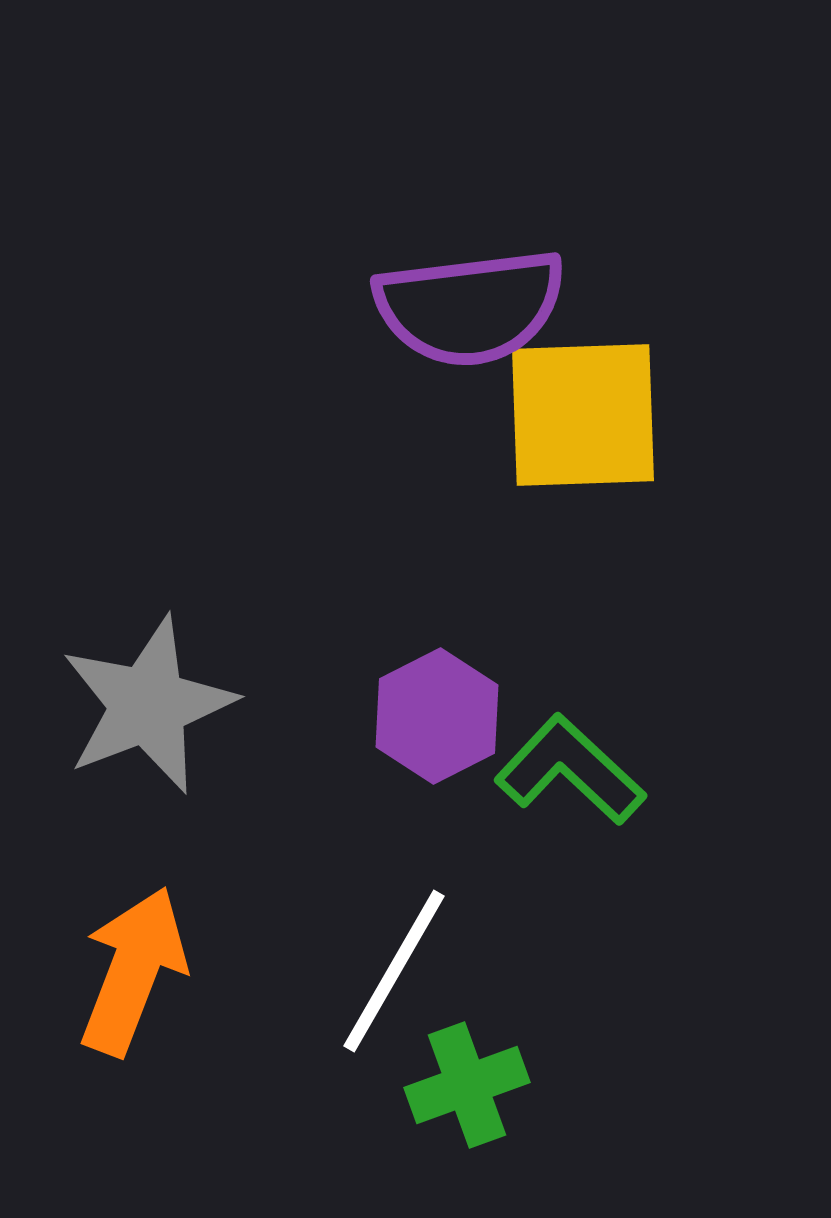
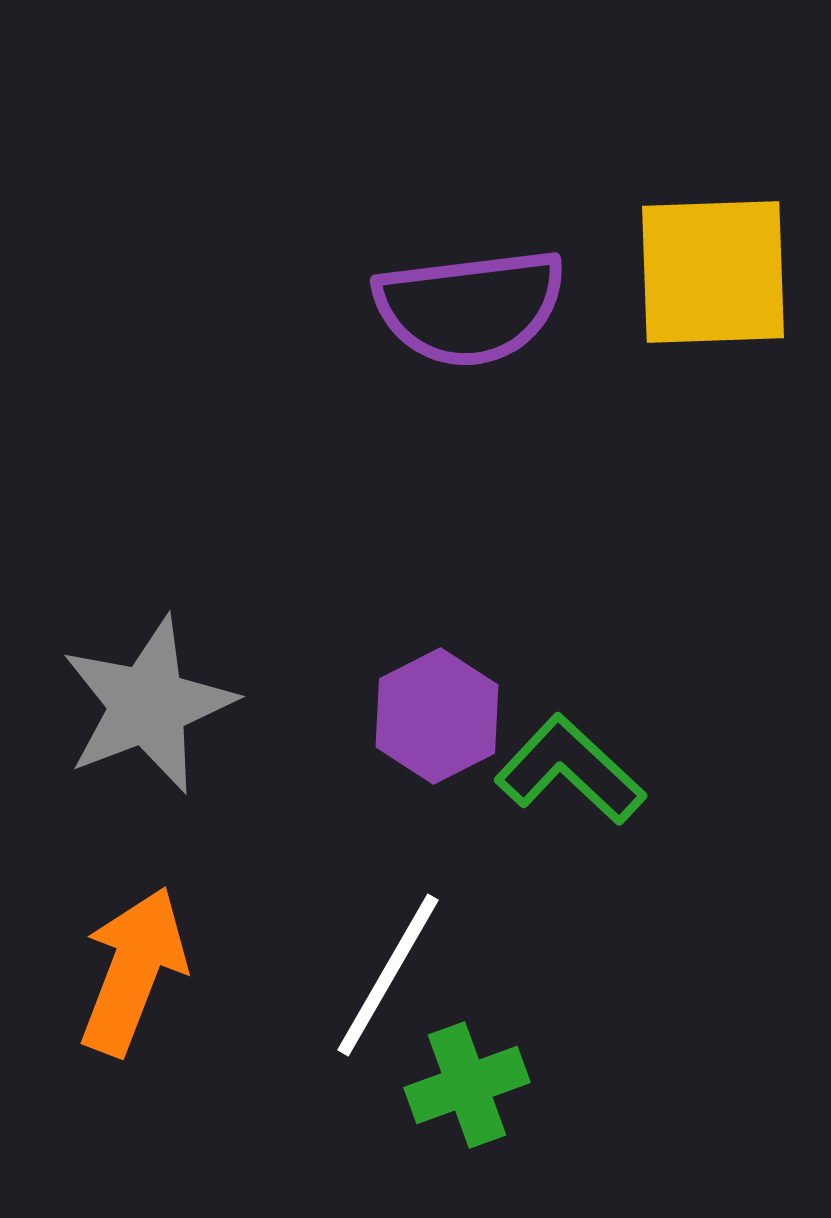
yellow square: moved 130 px right, 143 px up
white line: moved 6 px left, 4 px down
